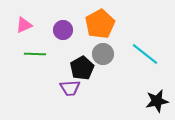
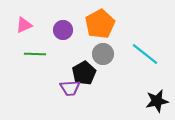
black pentagon: moved 2 px right, 5 px down
